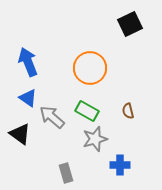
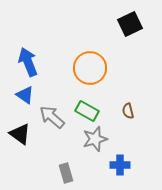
blue triangle: moved 3 px left, 3 px up
